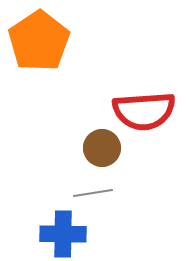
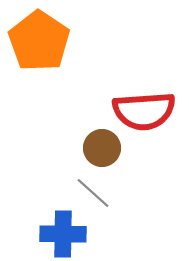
orange pentagon: rotated 4 degrees counterclockwise
gray line: rotated 51 degrees clockwise
